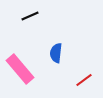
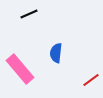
black line: moved 1 px left, 2 px up
red line: moved 7 px right
